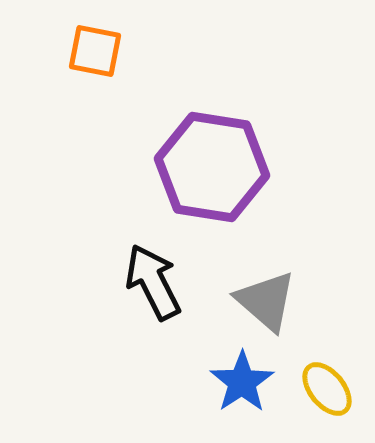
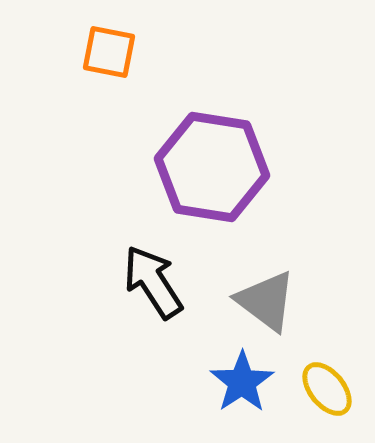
orange square: moved 14 px right, 1 px down
black arrow: rotated 6 degrees counterclockwise
gray triangle: rotated 4 degrees counterclockwise
